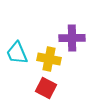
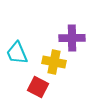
yellow cross: moved 5 px right, 3 px down
red square: moved 8 px left, 1 px up
